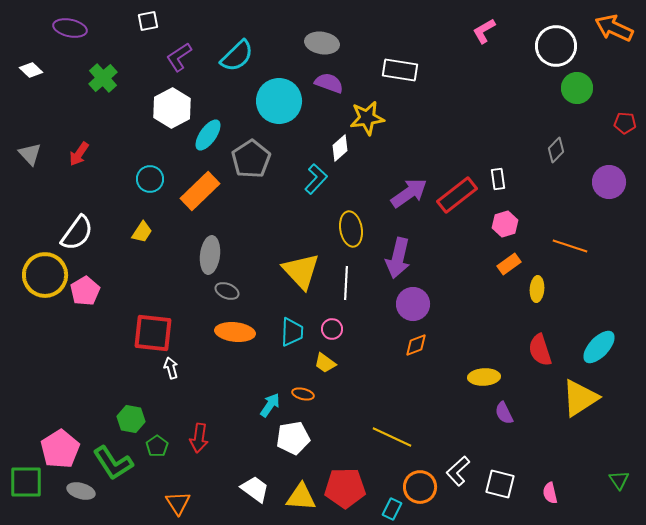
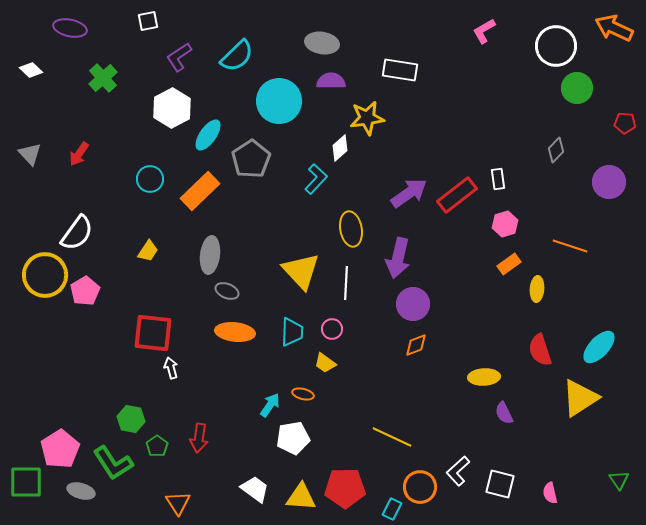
purple semicircle at (329, 83): moved 2 px right, 2 px up; rotated 20 degrees counterclockwise
yellow trapezoid at (142, 232): moved 6 px right, 19 px down
